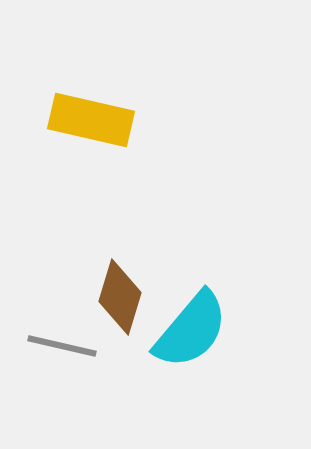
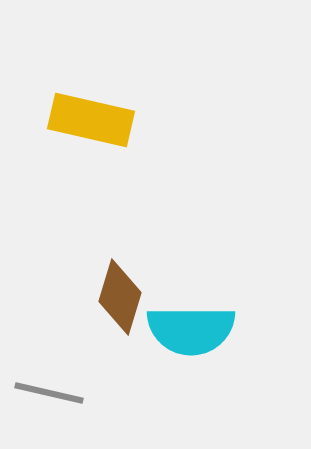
cyan semicircle: rotated 50 degrees clockwise
gray line: moved 13 px left, 47 px down
